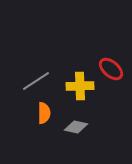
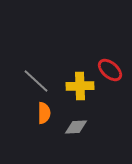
red ellipse: moved 1 px left, 1 px down
gray line: rotated 76 degrees clockwise
gray diamond: rotated 15 degrees counterclockwise
